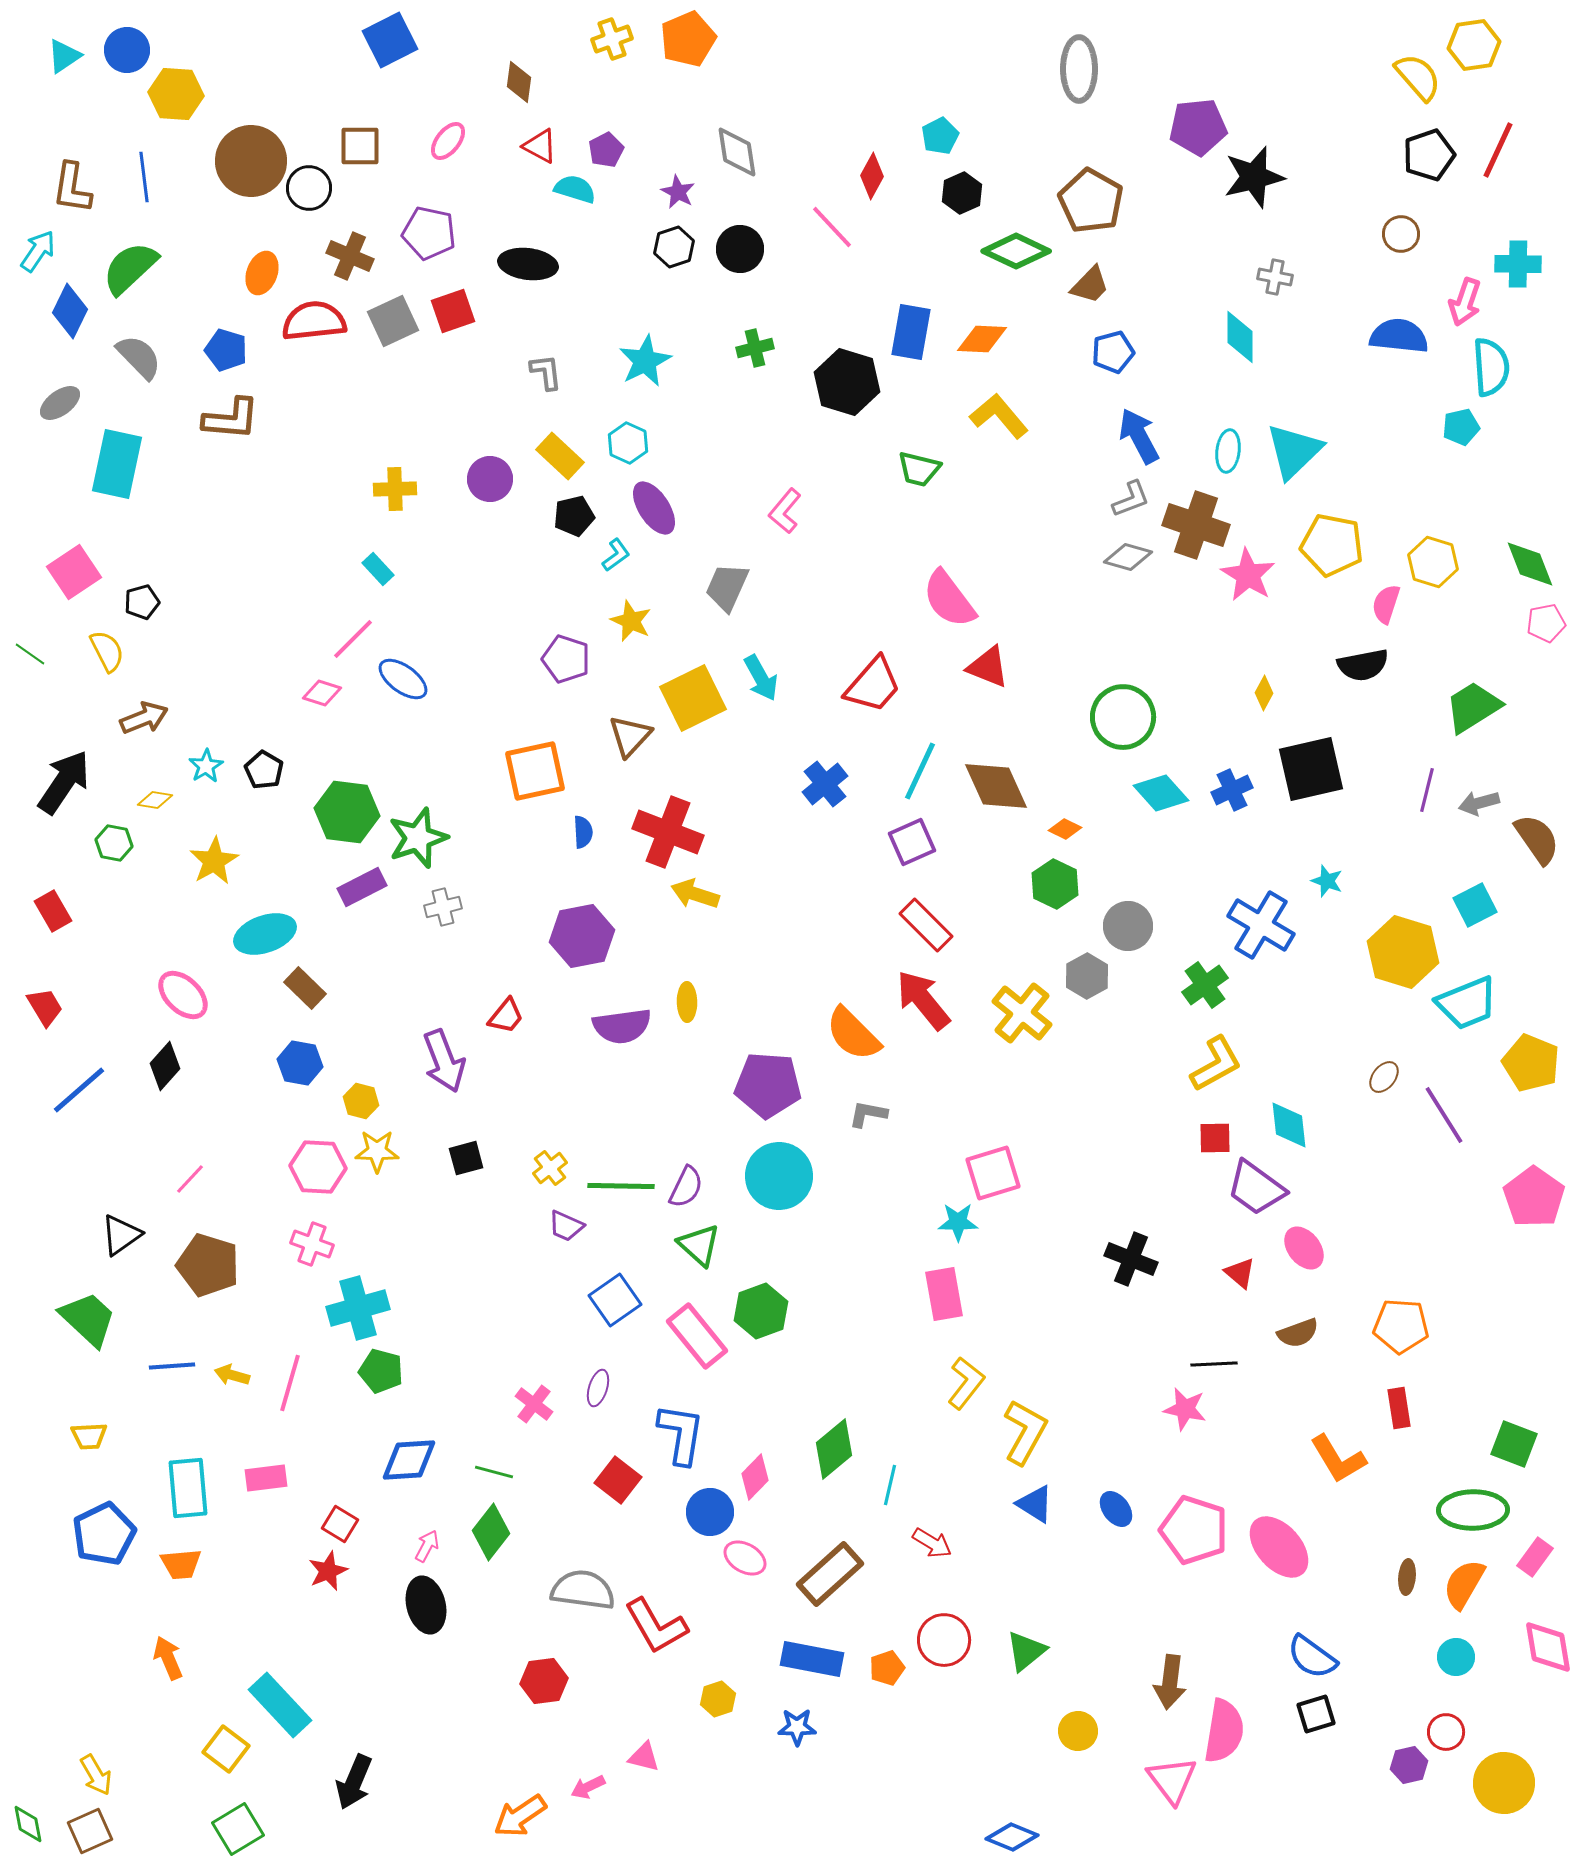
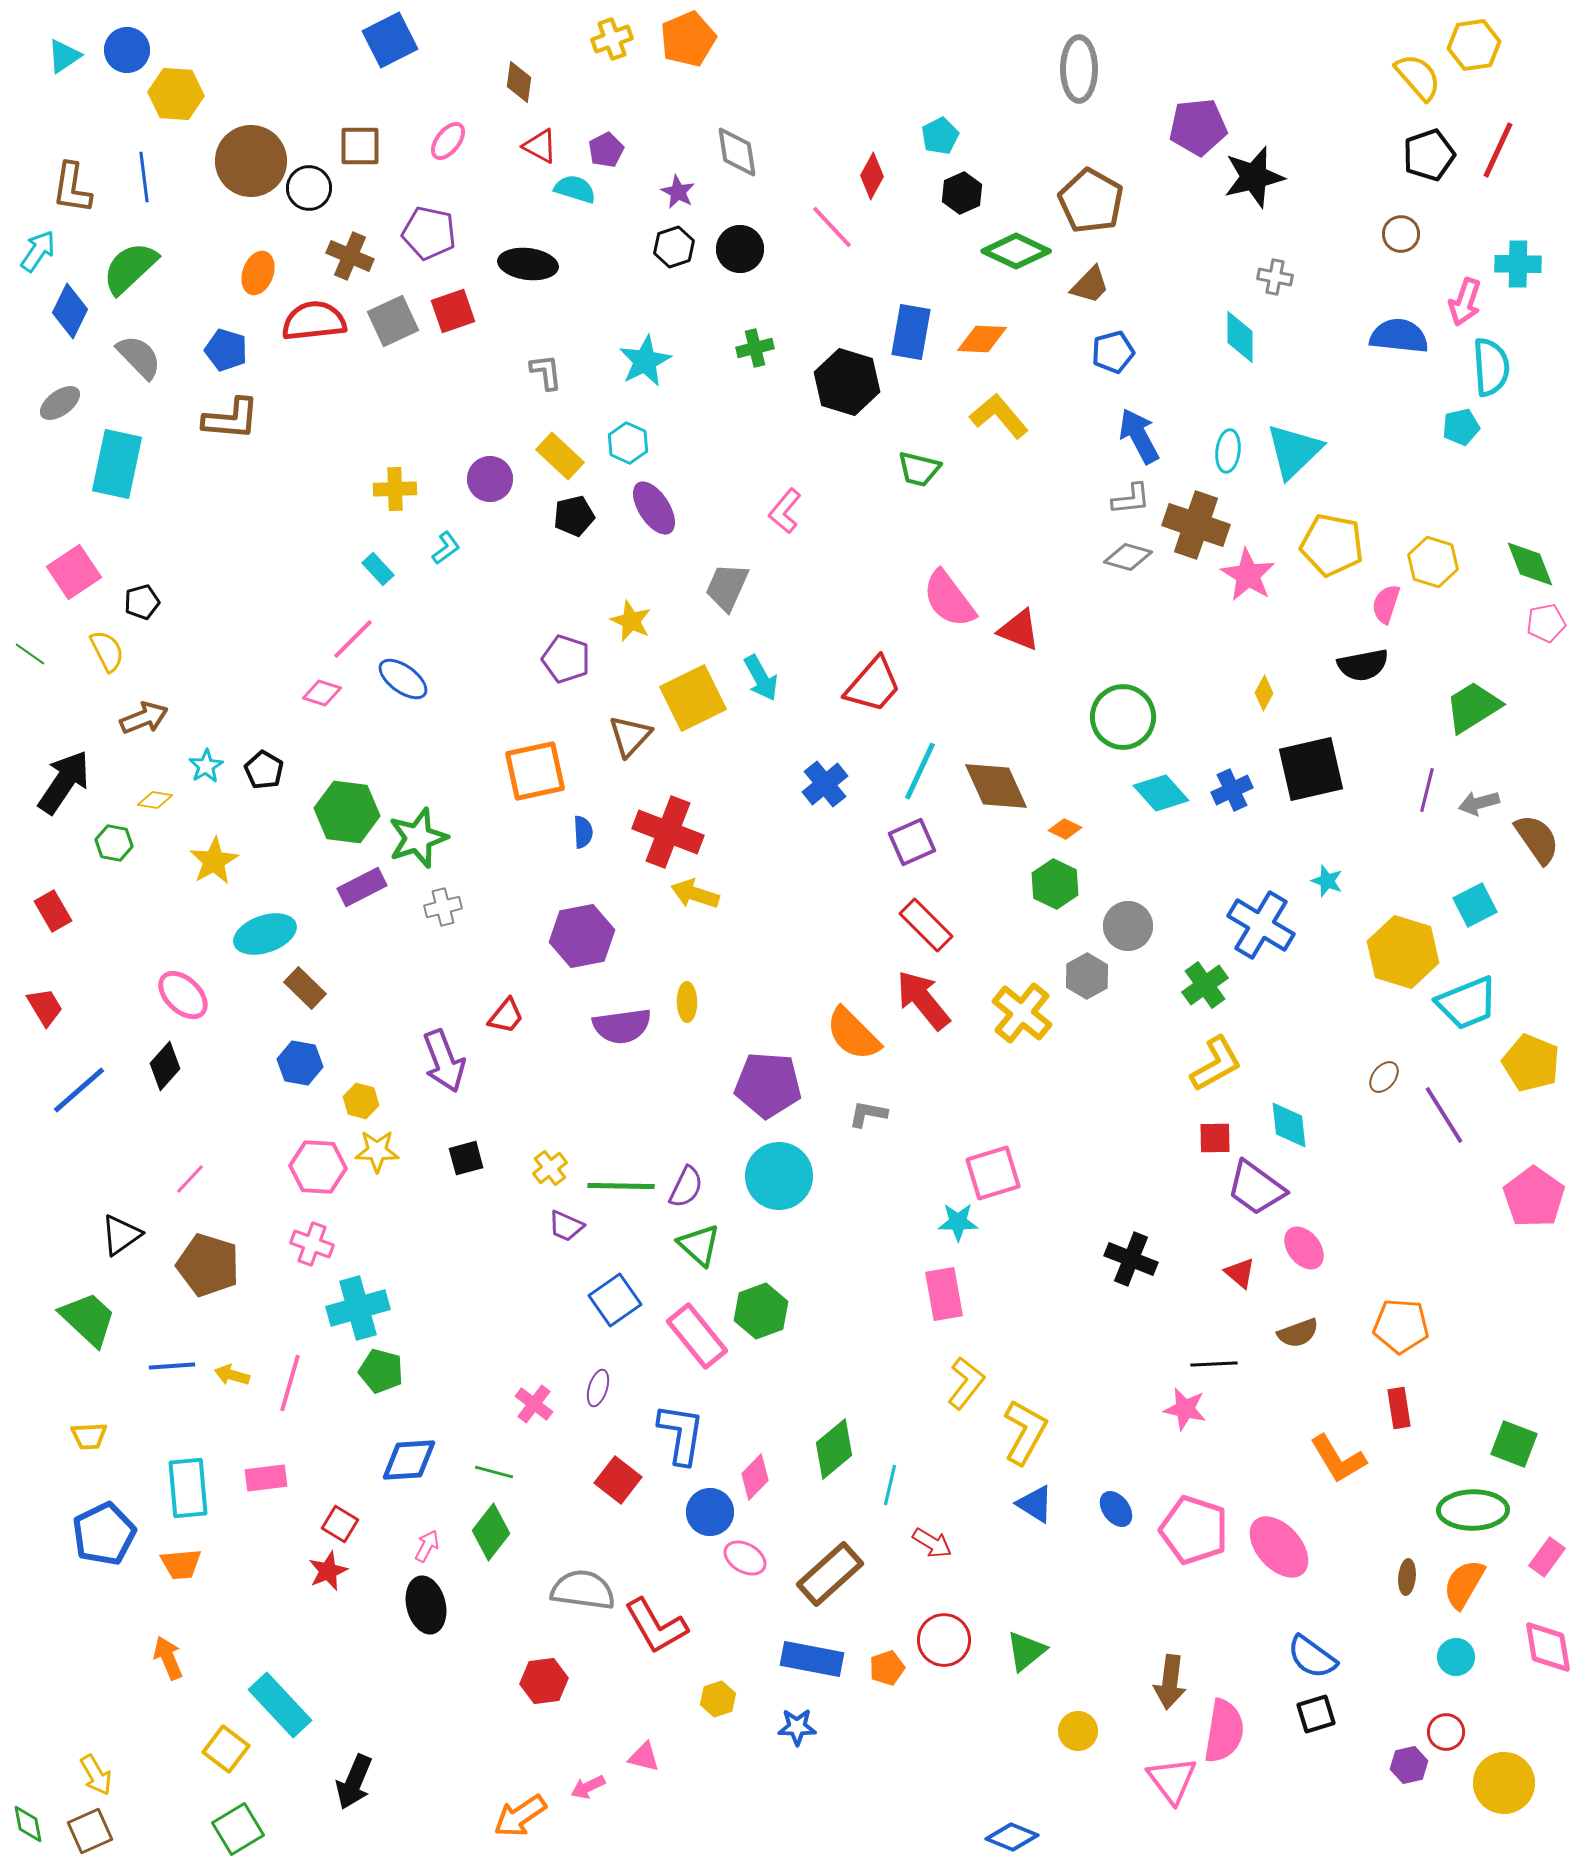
orange ellipse at (262, 273): moved 4 px left
gray L-shape at (1131, 499): rotated 15 degrees clockwise
cyan L-shape at (616, 555): moved 170 px left, 7 px up
red triangle at (988, 667): moved 31 px right, 37 px up
pink rectangle at (1535, 1557): moved 12 px right
